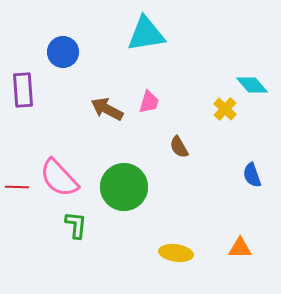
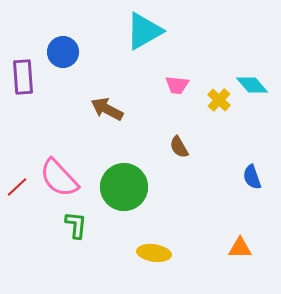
cyan triangle: moved 2 px left, 3 px up; rotated 21 degrees counterclockwise
purple rectangle: moved 13 px up
pink trapezoid: moved 28 px right, 17 px up; rotated 80 degrees clockwise
yellow cross: moved 6 px left, 9 px up
blue semicircle: moved 2 px down
red line: rotated 45 degrees counterclockwise
yellow ellipse: moved 22 px left
